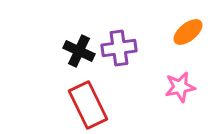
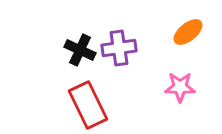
black cross: moved 1 px right, 1 px up
pink star: rotated 12 degrees clockwise
